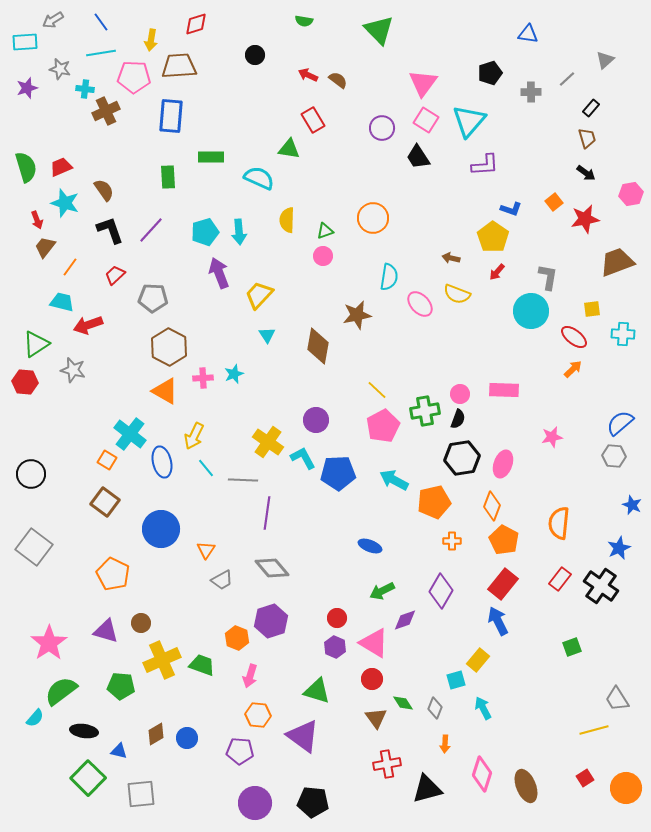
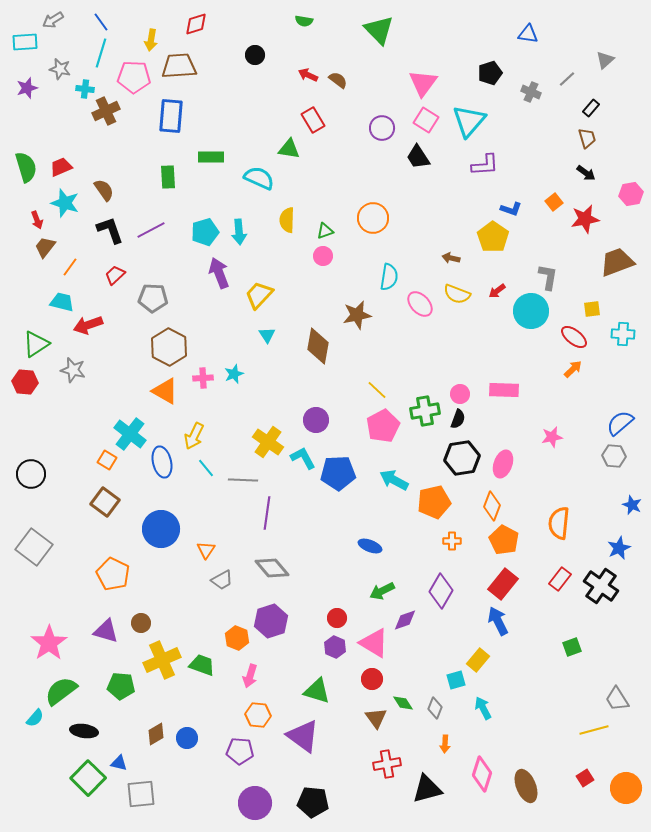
cyan line at (101, 53): rotated 64 degrees counterclockwise
gray cross at (531, 92): rotated 24 degrees clockwise
purple line at (151, 230): rotated 20 degrees clockwise
red arrow at (497, 272): moved 19 px down; rotated 12 degrees clockwise
blue triangle at (119, 751): moved 12 px down
